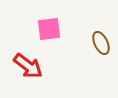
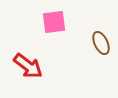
pink square: moved 5 px right, 7 px up
